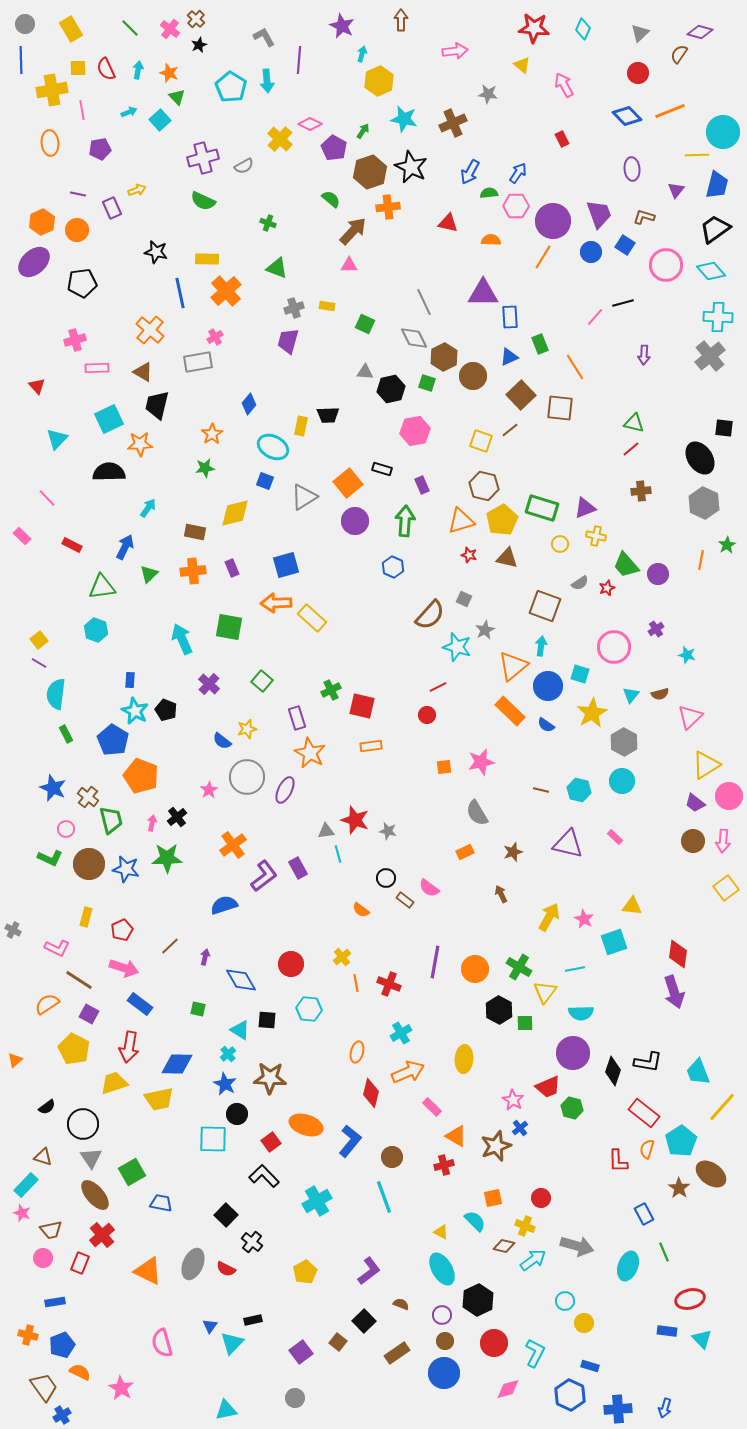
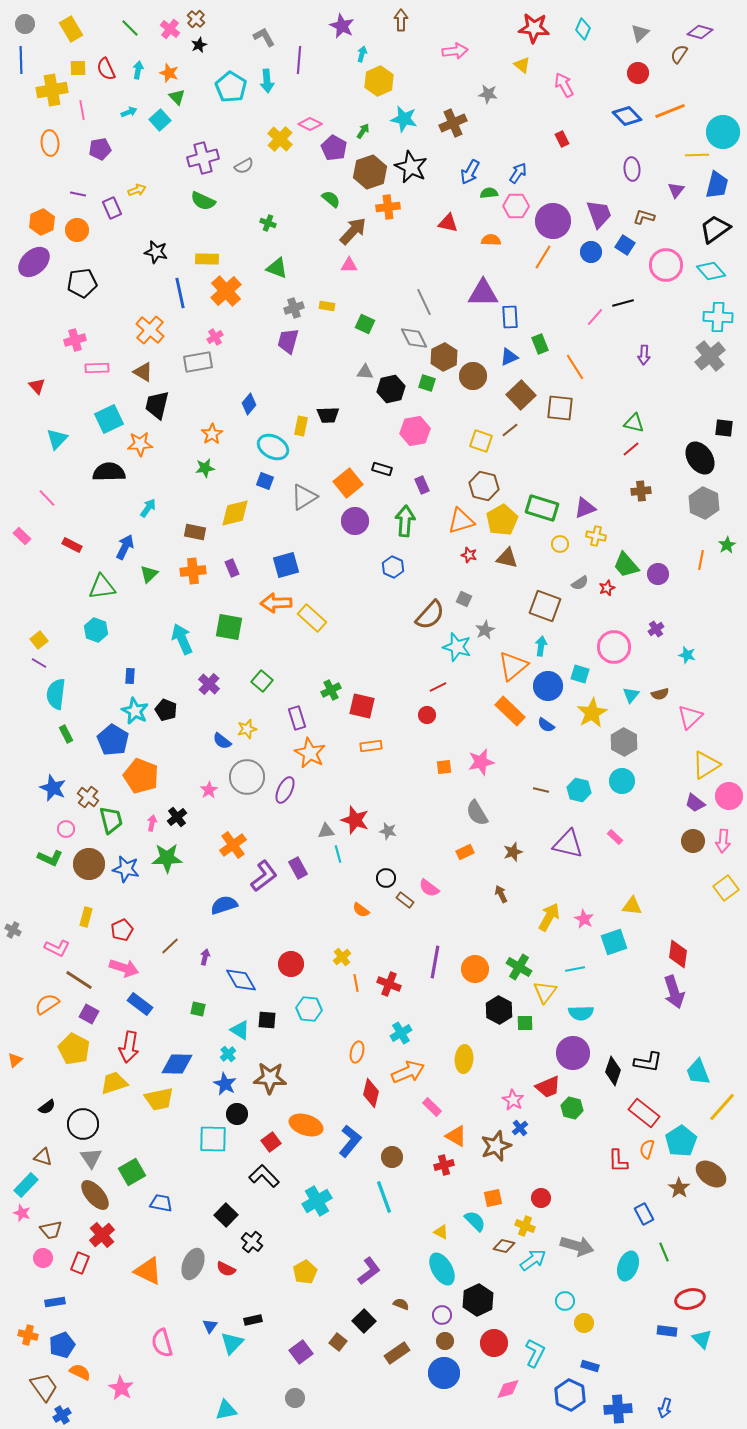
blue rectangle at (130, 680): moved 4 px up
